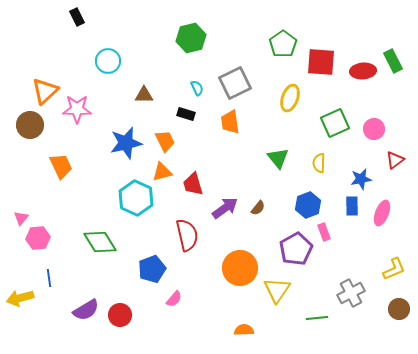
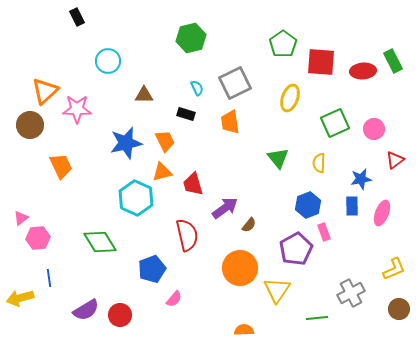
brown semicircle at (258, 208): moved 9 px left, 17 px down
pink triangle at (21, 218): rotated 14 degrees clockwise
